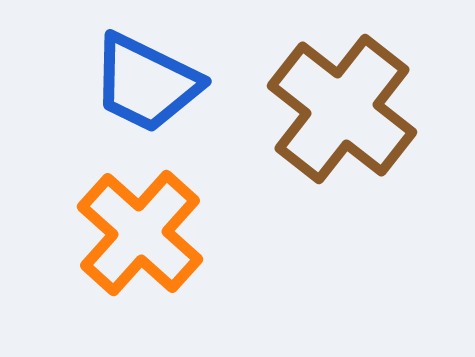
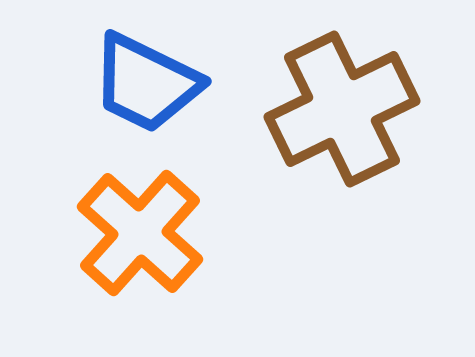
brown cross: rotated 26 degrees clockwise
